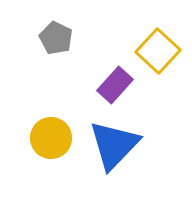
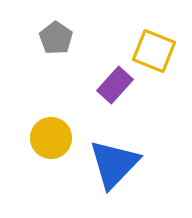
gray pentagon: rotated 8 degrees clockwise
yellow square: moved 4 px left; rotated 21 degrees counterclockwise
blue triangle: moved 19 px down
